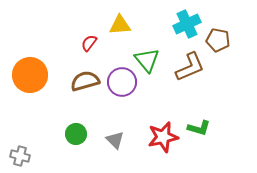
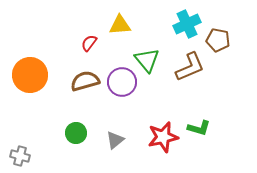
green circle: moved 1 px up
gray triangle: rotated 36 degrees clockwise
